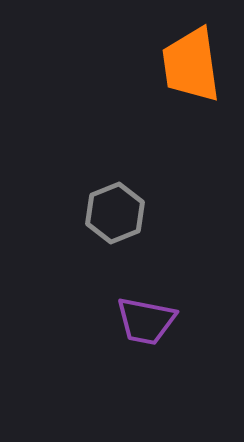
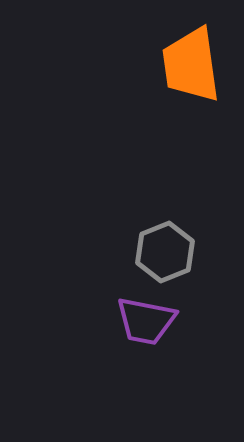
gray hexagon: moved 50 px right, 39 px down
